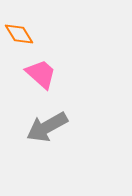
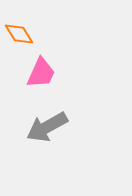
pink trapezoid: moved 1 px up; rotated 72 degrees clockwise
